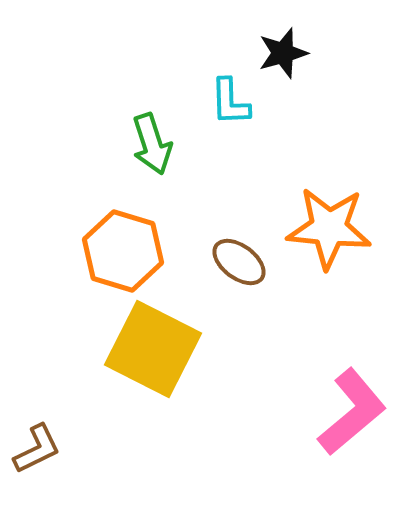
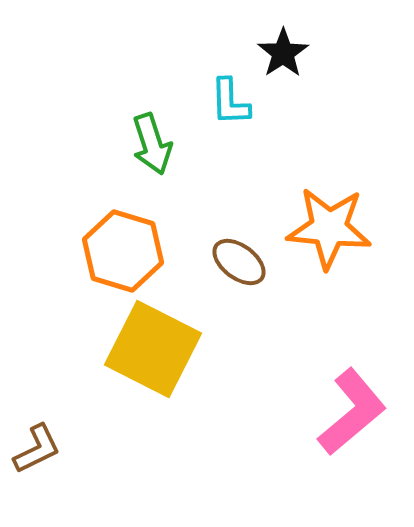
black star: rotated 18 degrees counterclockwise
